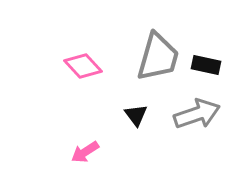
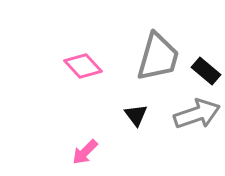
black rectangle: moved 6 px down; rotated 28 degrees clockwise
pink arrow: rotated 12 degrees counterclockwise
